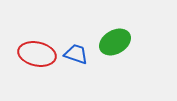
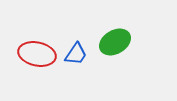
blue trapezoid: rotated 105 degrees clockwise
